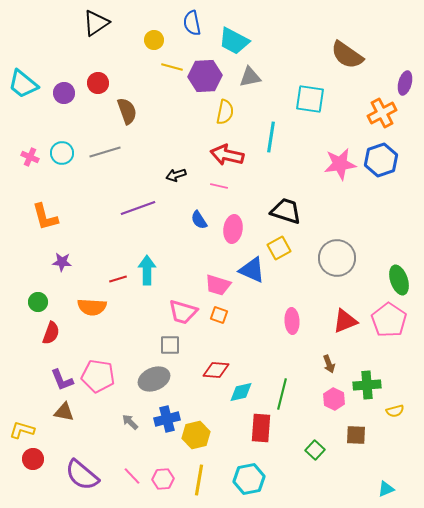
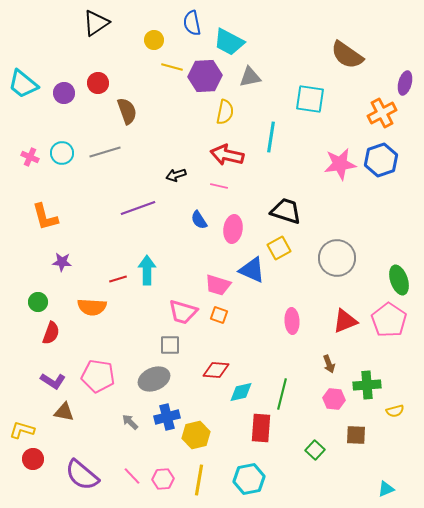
cyan trapezoid at (234, 41): moved 5 px left, 1 px down
purple L-shape at (62, 380): moved 9 px left, 1 px down; rotated 35 degrees counterclockwise
pink hexagon at (334, 399): rotated 20 degrees counterclockwise
blue cross at (167, 419): moved 2 px up
